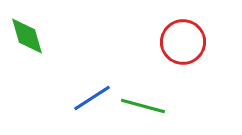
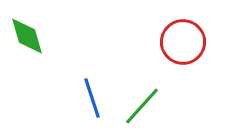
blue line: rotated 75 degrees counterclockwise
green line: moved 1 px left; rotated 63 degrees counterclockwise
